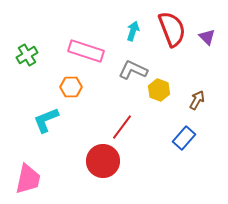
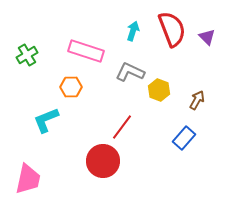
gray L-shape: moved 3 px left, 2 px down
